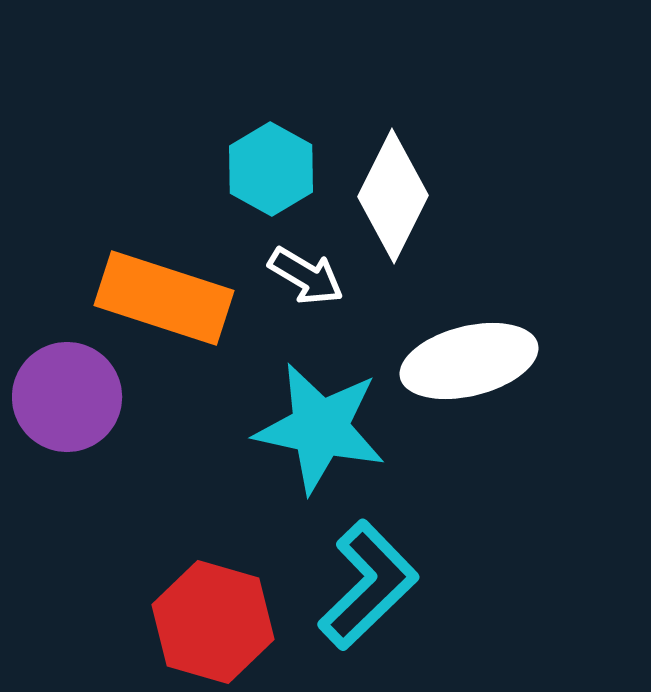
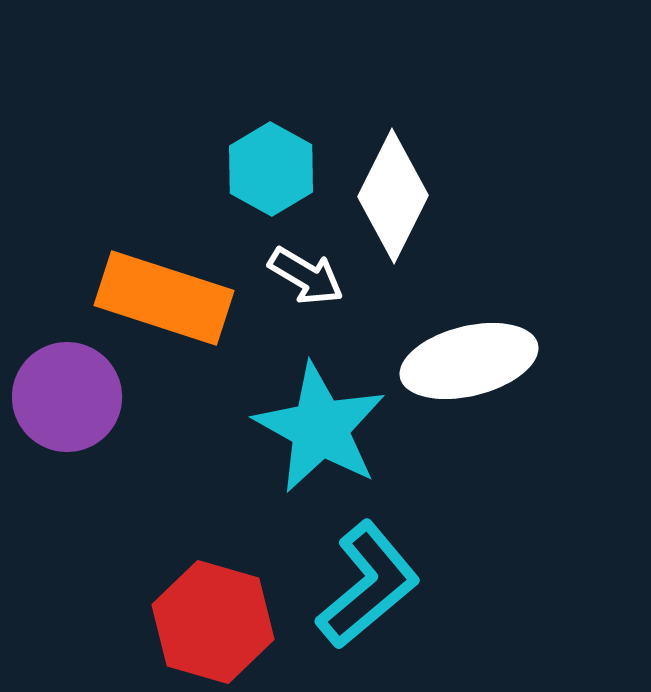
cyan star: rotated 17 degrees clockwise
cyan L-shape: rotated 4 degrees clockwise
